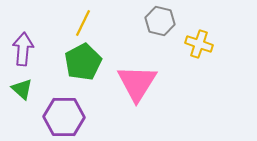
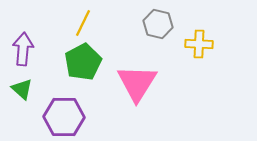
gray hexagon: moved 2 px left, 3 px down
yellow cross: rotated 16 degrees counterclockwise
